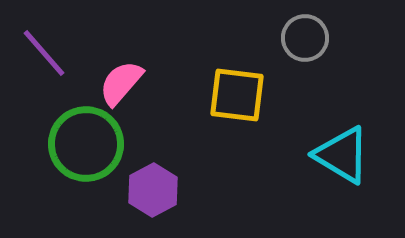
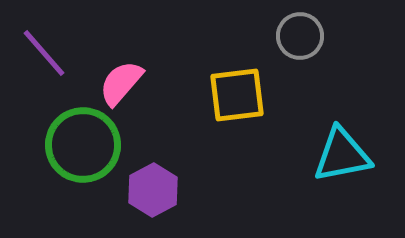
gray circle: moved 5 px left, 2 px up
yellow square: rotated 14 degrees counterclockwise
green circle: moved 3 px left, 1 px down
cyan triangle: rotated 42 degrees counterclockwise
